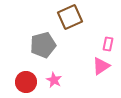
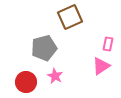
gray pentagon: moved 1 px right, 3 px down
pink star: moved 1 px right, 4 px up
